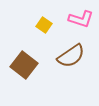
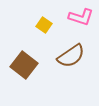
pink L-shape: moved 2 px up
